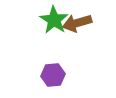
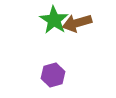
purple hexagon: rotated 10 degrees counterclockwise
